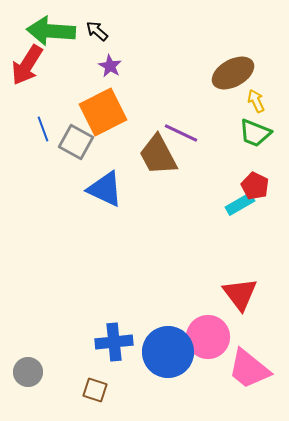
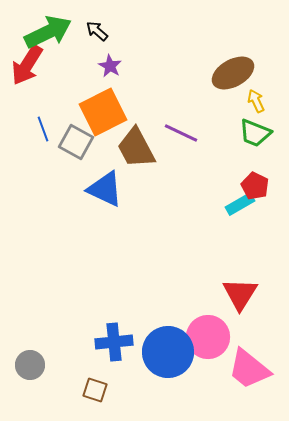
green arrow: moved 3 px left, 1 px down; rotated 150 degrees clockwise
brown trapezoid: moved 22 px left, 7 px up
red triangle: rotated 9 degrees clockwise
gray circle: moved 2 px right, 7 px up
